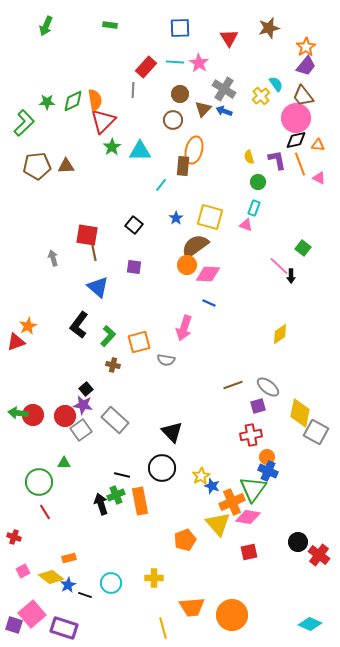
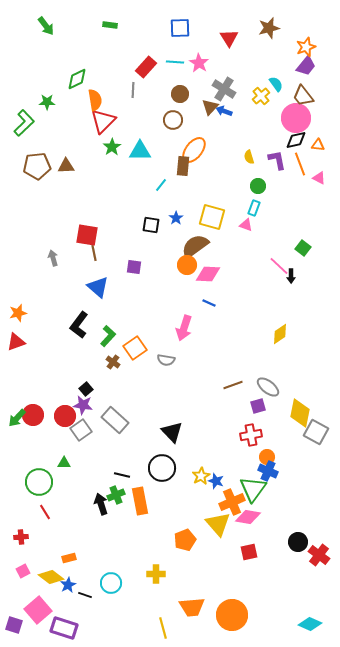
green arrow at (46, 26): rotated 60 degrees counterclockwise
orange star at (306, 47): rotated 12 degrees clockwise
green diamond at (73, 101): moved 4 px right, 22 px up
brown triangle at (203, 109): moved 7 px right, 2 px up
orange ellipse at (194, 150): rotated 24 degrees clockwise
green circle at (258, 182): moved 4 px down
yellow square at (210, 217): moved 2 px right
black square at (134, 225): moved 17 px right; rotated 30 degrees counterclockwise
orange star at (28, 326): moved 10 px left, 13 px up; rotated 12 degrees clockwise
orange square at (139, 342): moved 4 px left, 6 px down; rotated 20 degrees counterclockwise
brown cross at (113, 365): moved 3 px up; rotated 24 degrees clockwise
green arrow at (18, 413): moved 1 px left, 5 px down; rotated 54 degrees counterclockwise
blue star at (212, 486): moved 4 px right, 5 px up
red cross at (14, 537): moved 7 px right; rotated 24 degrees counterclockwise
yellow cross at (154, 578): moved 2 px right, 4 px up
pink square at (32, 614): moved 6 px right, 4 px up
